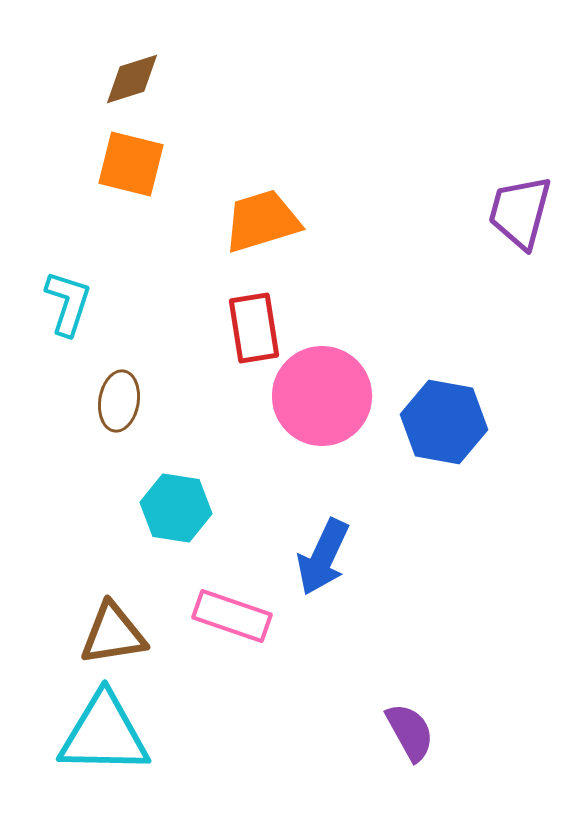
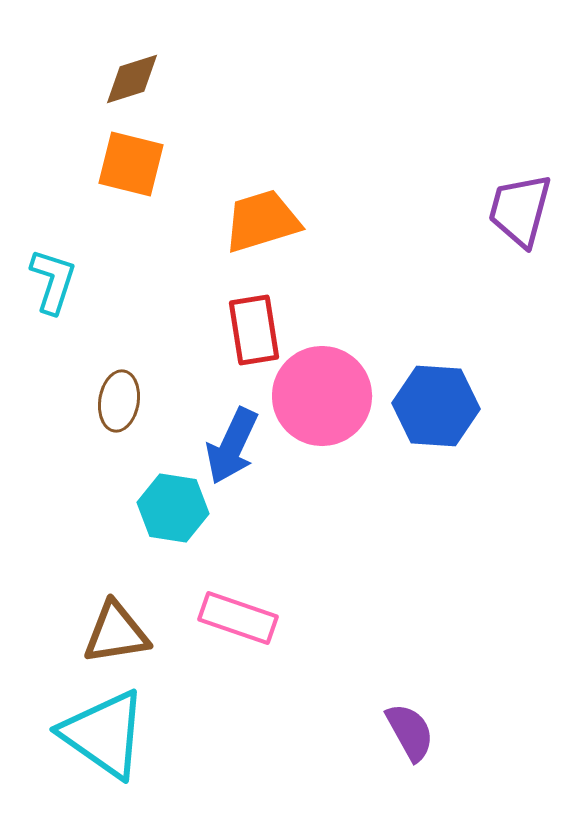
purple trapezoid: moved 2 px up
cyan L-shape: moved 15 px left, 22 px up
red rectangle: moved 2 px down
blue hexagon: moved 8 px left, 16 px up; rotated 6 degrees counterclockwise
cyan hexagon: moved 3 px left
blue arrow: moved 91 px left, 111 px up
pink rectangle: moved 6 px right, 2 px down
brown triangle: moved 3 px right, 1 px up
cyan triangle: rotated 34 degrees clockwise
